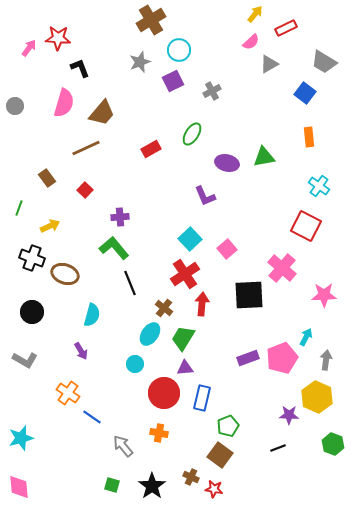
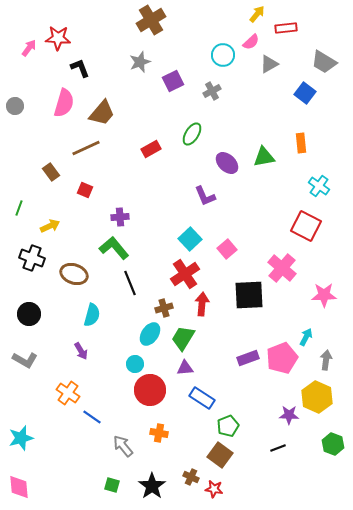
yellow arrow at (255, 14): moved 2 px right
red rectangle at (286, 28): rotated 20 degrees clockwise
cyan circle at (179, 50): moved 44 px right, 5 px down
orange rectangle at (309, 137): moved 8 px left, 6 px down
purple ellipse at (227, 163): rotated 30 degrees clockwise
brown rectangle at (47, 178): moved 4 px right, 6 px up
red square at (85, 190): rotated 21 degrees counterclockwise
brown ellipse at (65, 274): moved 9 px right
brown cross at (164, 308): rotated 36 degrees clockwise
black circle at (32, 312): moved 3 px left, 2 px down
red circle at (164, 393): moved 14 px left, 3 px up
blue rectangle at (202, 398): rotated 70 degrees counterclockwise
